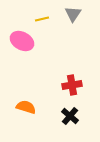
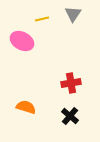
red cross: moved 1 px left, 2 px up
